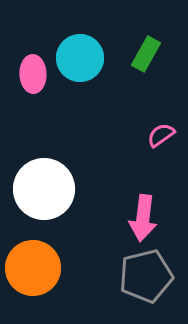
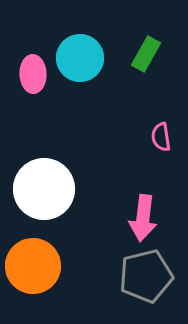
pink semicircle: moved 2 px down; rotated 64 degrees counterclockwise
orange circle: moved 2 px up
